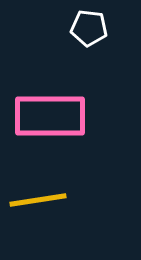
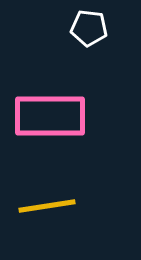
yellow line: moved 9 px right, 6 px down
